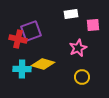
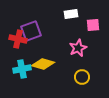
cyan cross: rotated 12 degrees counterclockwise
